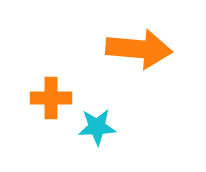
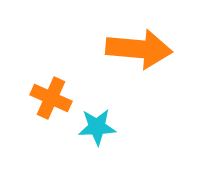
orange cross: rotated 24 degrees clockwise
